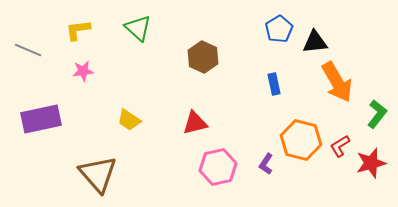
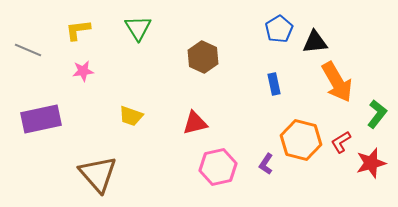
green triangle: rotated 16 degrees clockwise
yellow trapezoid: moved 2 px right, 4 px up; rotated 15 degrees counterclockwise
red L-shape: moved 1 px right, 4 px up
